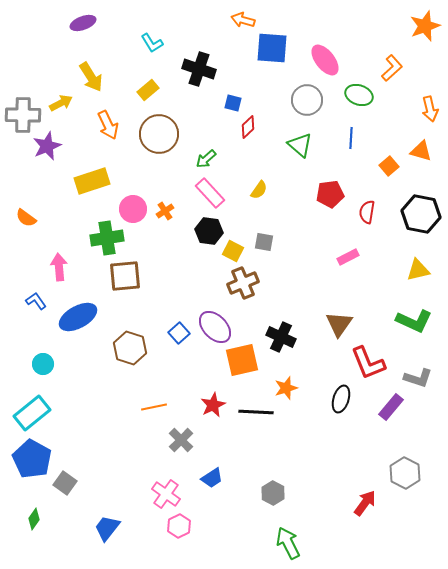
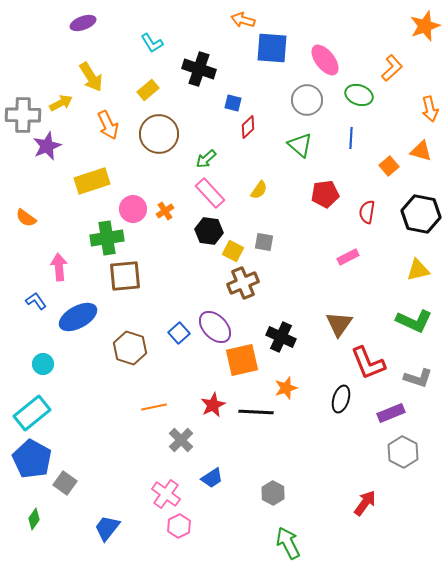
red pentagon at (330, 194): moved 5 px left
purple rectangle at (391, 407): moved 6 px down; rotated 28 degrees clockwise
gray hexagon at (405, 473): moved 2 px left, 21 px up
